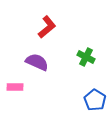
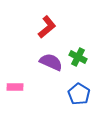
green cross: moved 8 px left
purple semicircle: moved 14 px right
blue pentagon: moved 16 px left, 6 px up
